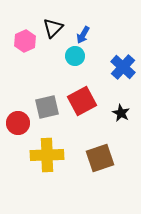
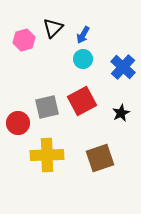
pink hexagon: moved 1 px left, 1 px up; rotated 10 degrees clockwise
cyan circle: moved 8 px right, 3 px down
black star: rotated 18 degrees clockwise
